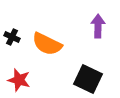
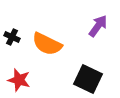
purple arrow: rotated 35 degrees clockwise
